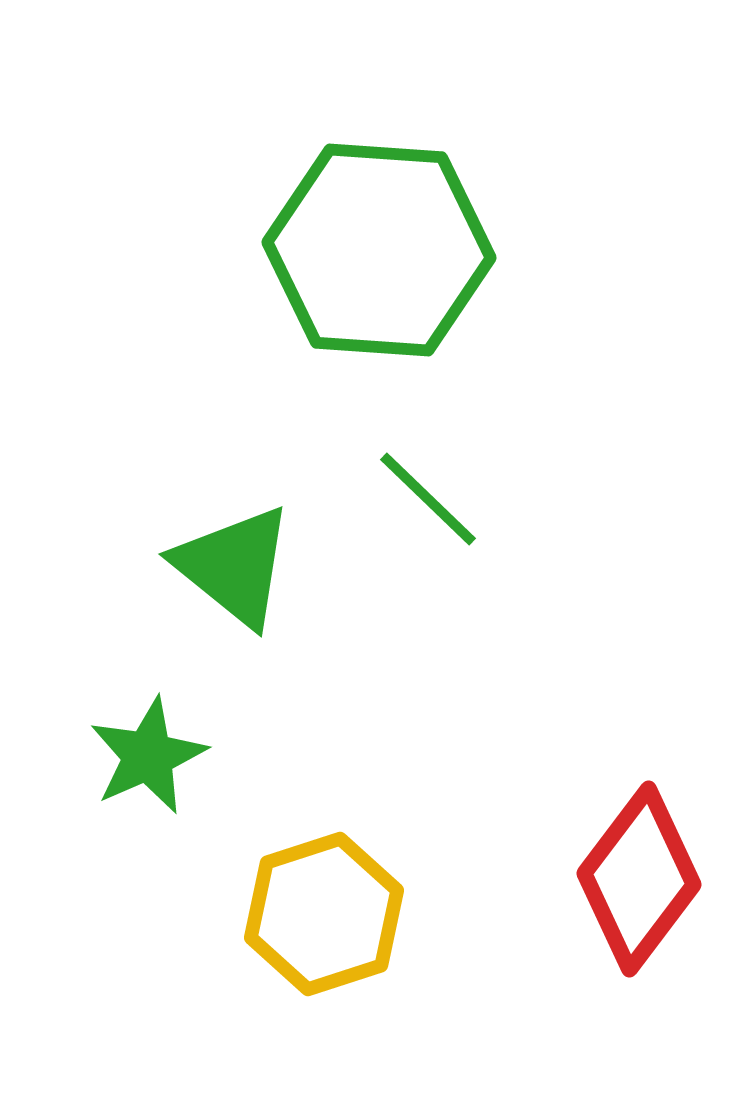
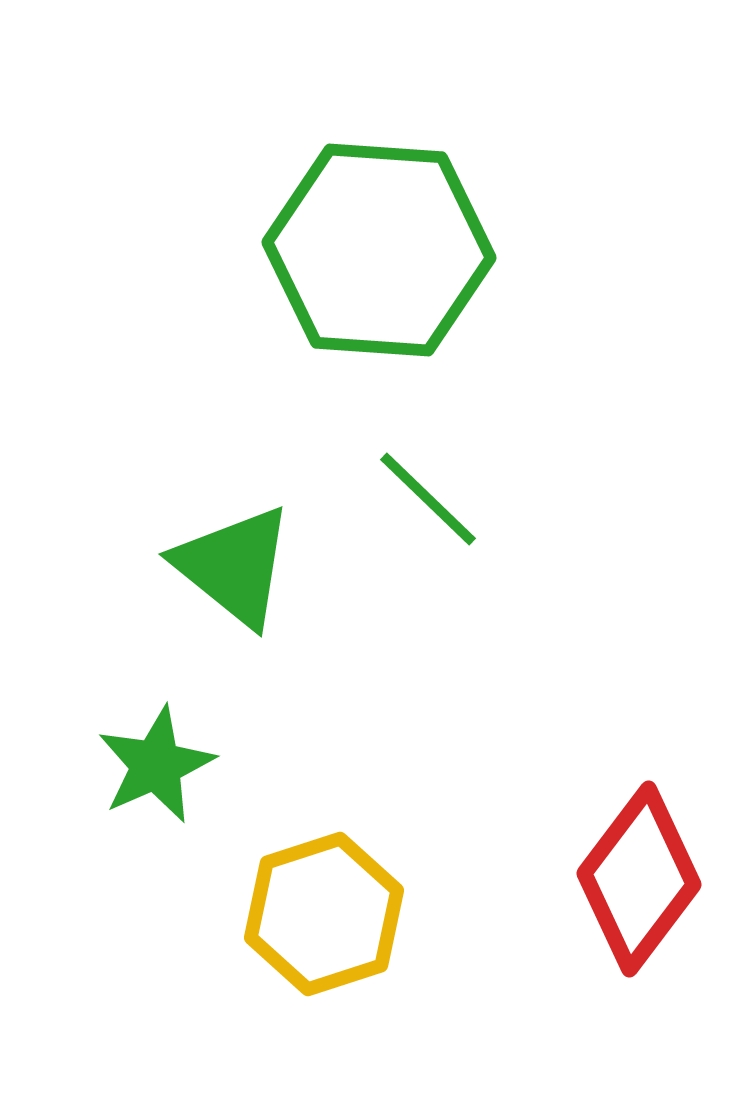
green star: moved 8 px right, 9 px down
